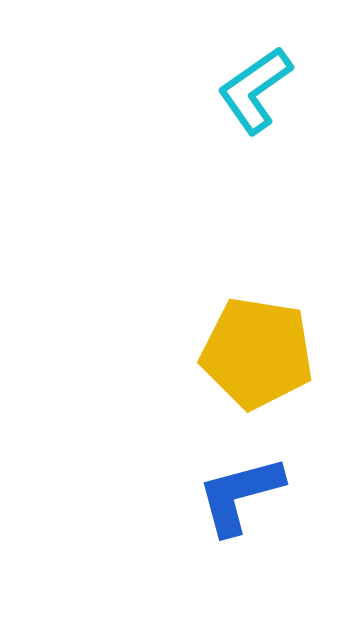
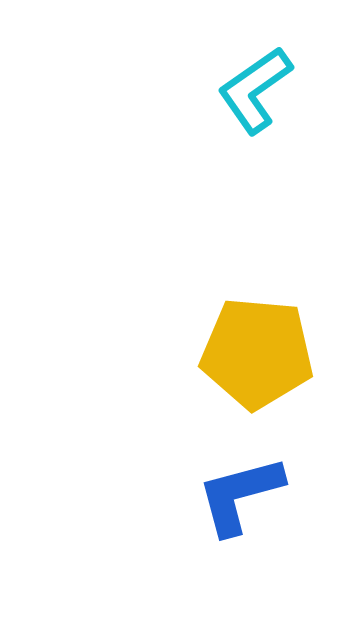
yellow pentagon: rotated 4 degrees counterclockwise
